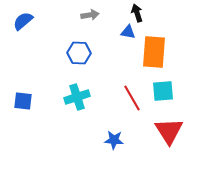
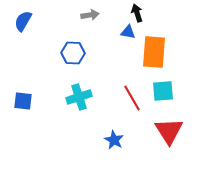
blue semicircle: rotated 20 degrees counterclockwise
blue hexagon: moved 6 px left
cyan cross: moved 2 px right
blue star: rotated 24 degrees clockwise
